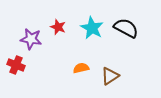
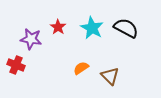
red star: rotated 14 degrees clockwise
orange semicircle: rotated 21 degrees counterclockwise
brown triangle: rotated 42 degrees counterclockwise
